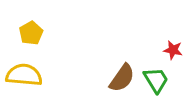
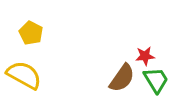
yellow pentagon: rotated 15 degrees counterclockwise
red star: moved 28 px left, 6 px down; rotated 18 degrees counterclockwise
yellow semicircle: rotated 24 degrees clockwise
